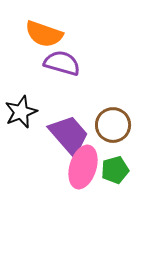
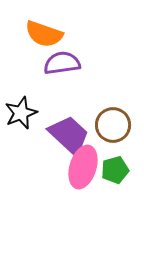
purple semicircle: rotated 24 degrees counterclockwise
black star: moved 1 px down
purple trapezoid: rotated 6 degrees counterclockwise
